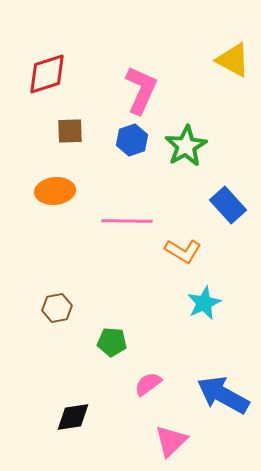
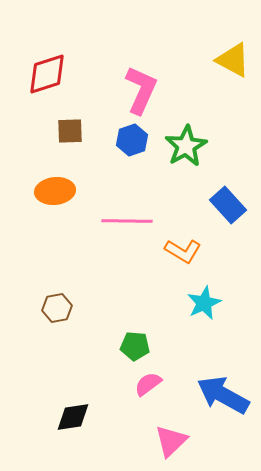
green pentagon: moved 23 px right, 4 px down
